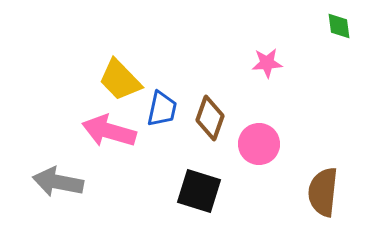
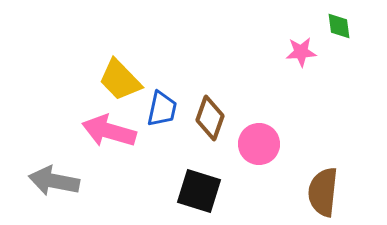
pink star: moved 34 px right, 11 px up
gray arrow: moved 4 px left, 1 px up
